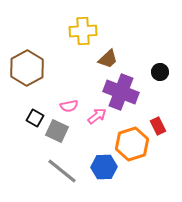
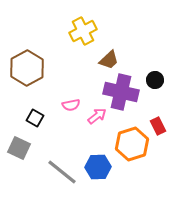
yellow cross: rotated 24 degrees counterclockwise
brown trapezoid: moved 1 px right, 1 px down
black circle: moved 5 px left, 8 px down
purple cross: rotated 8 degrees counterclockwise
pink semicircle: moved 2 px right, 1 px up
gray square: moved 38 px left, 17 px down
blue hexagon: moved 6 px left
gray line: moved 1 px down
